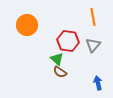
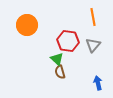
brown semicircle: rotated 40 degrees clockwise
